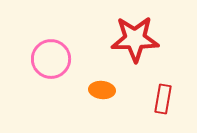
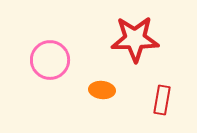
pink circle: moved 1 px left, 1 px down
red rectangle: moved 1 px left, 1 px down
